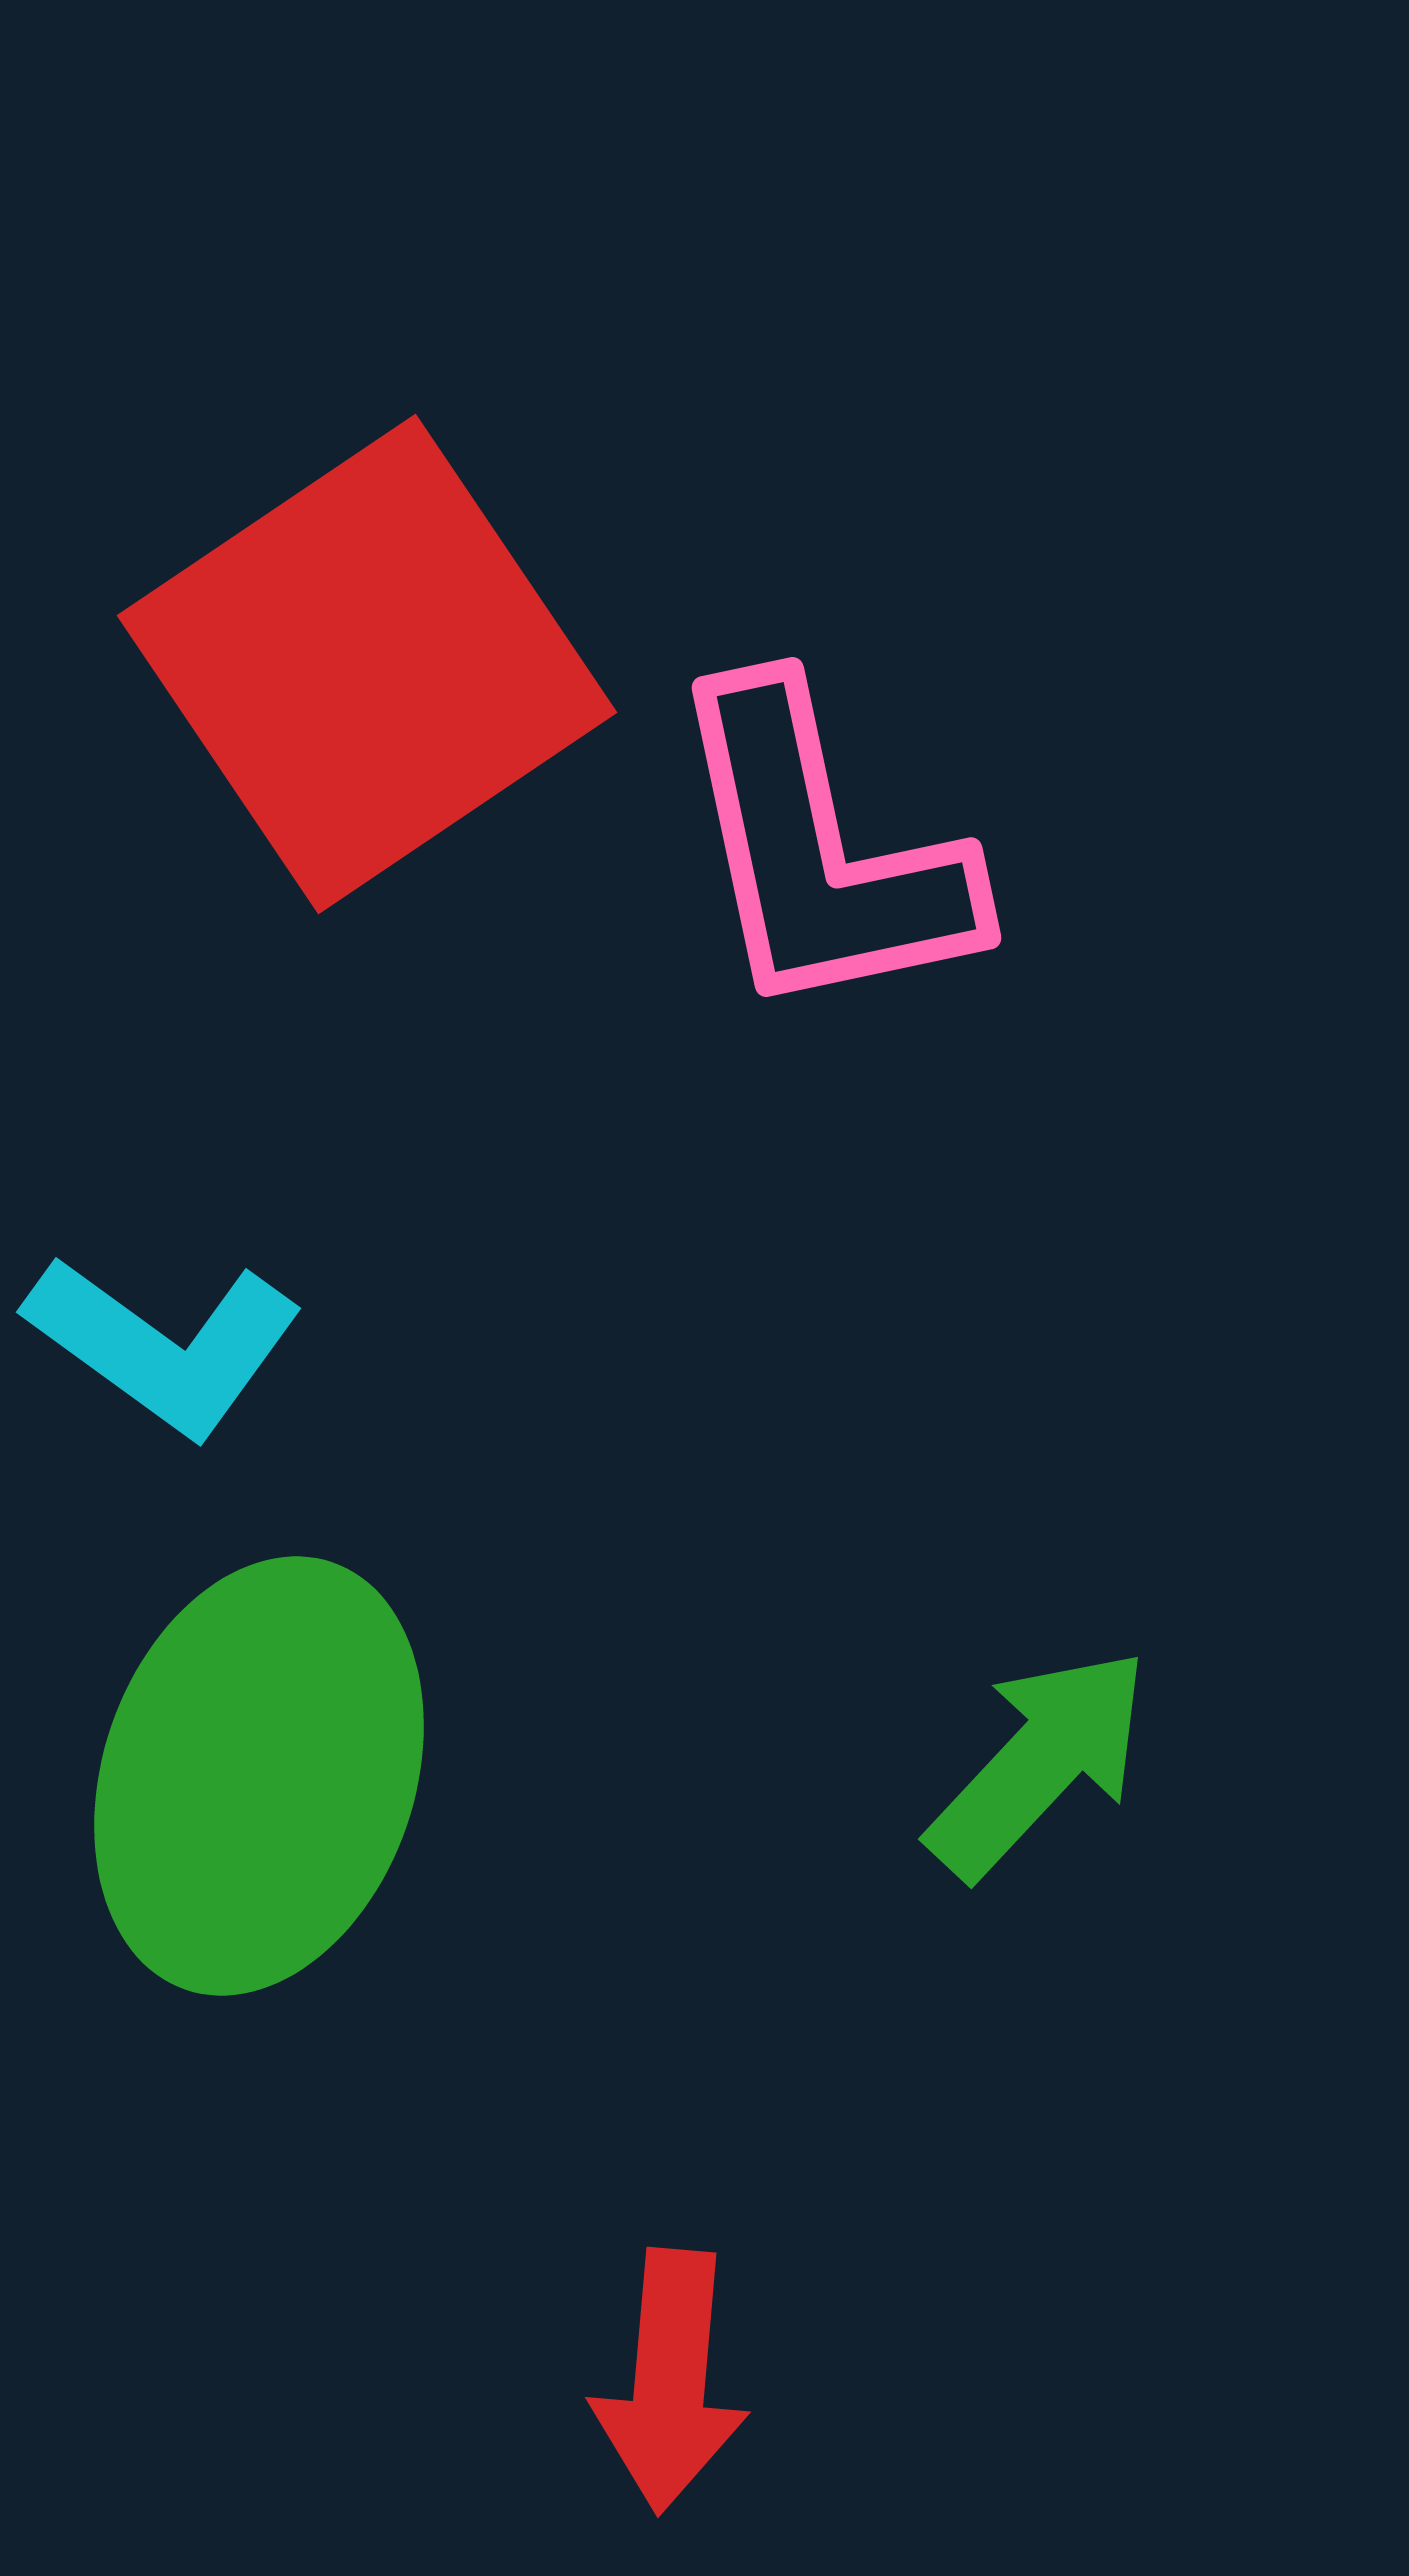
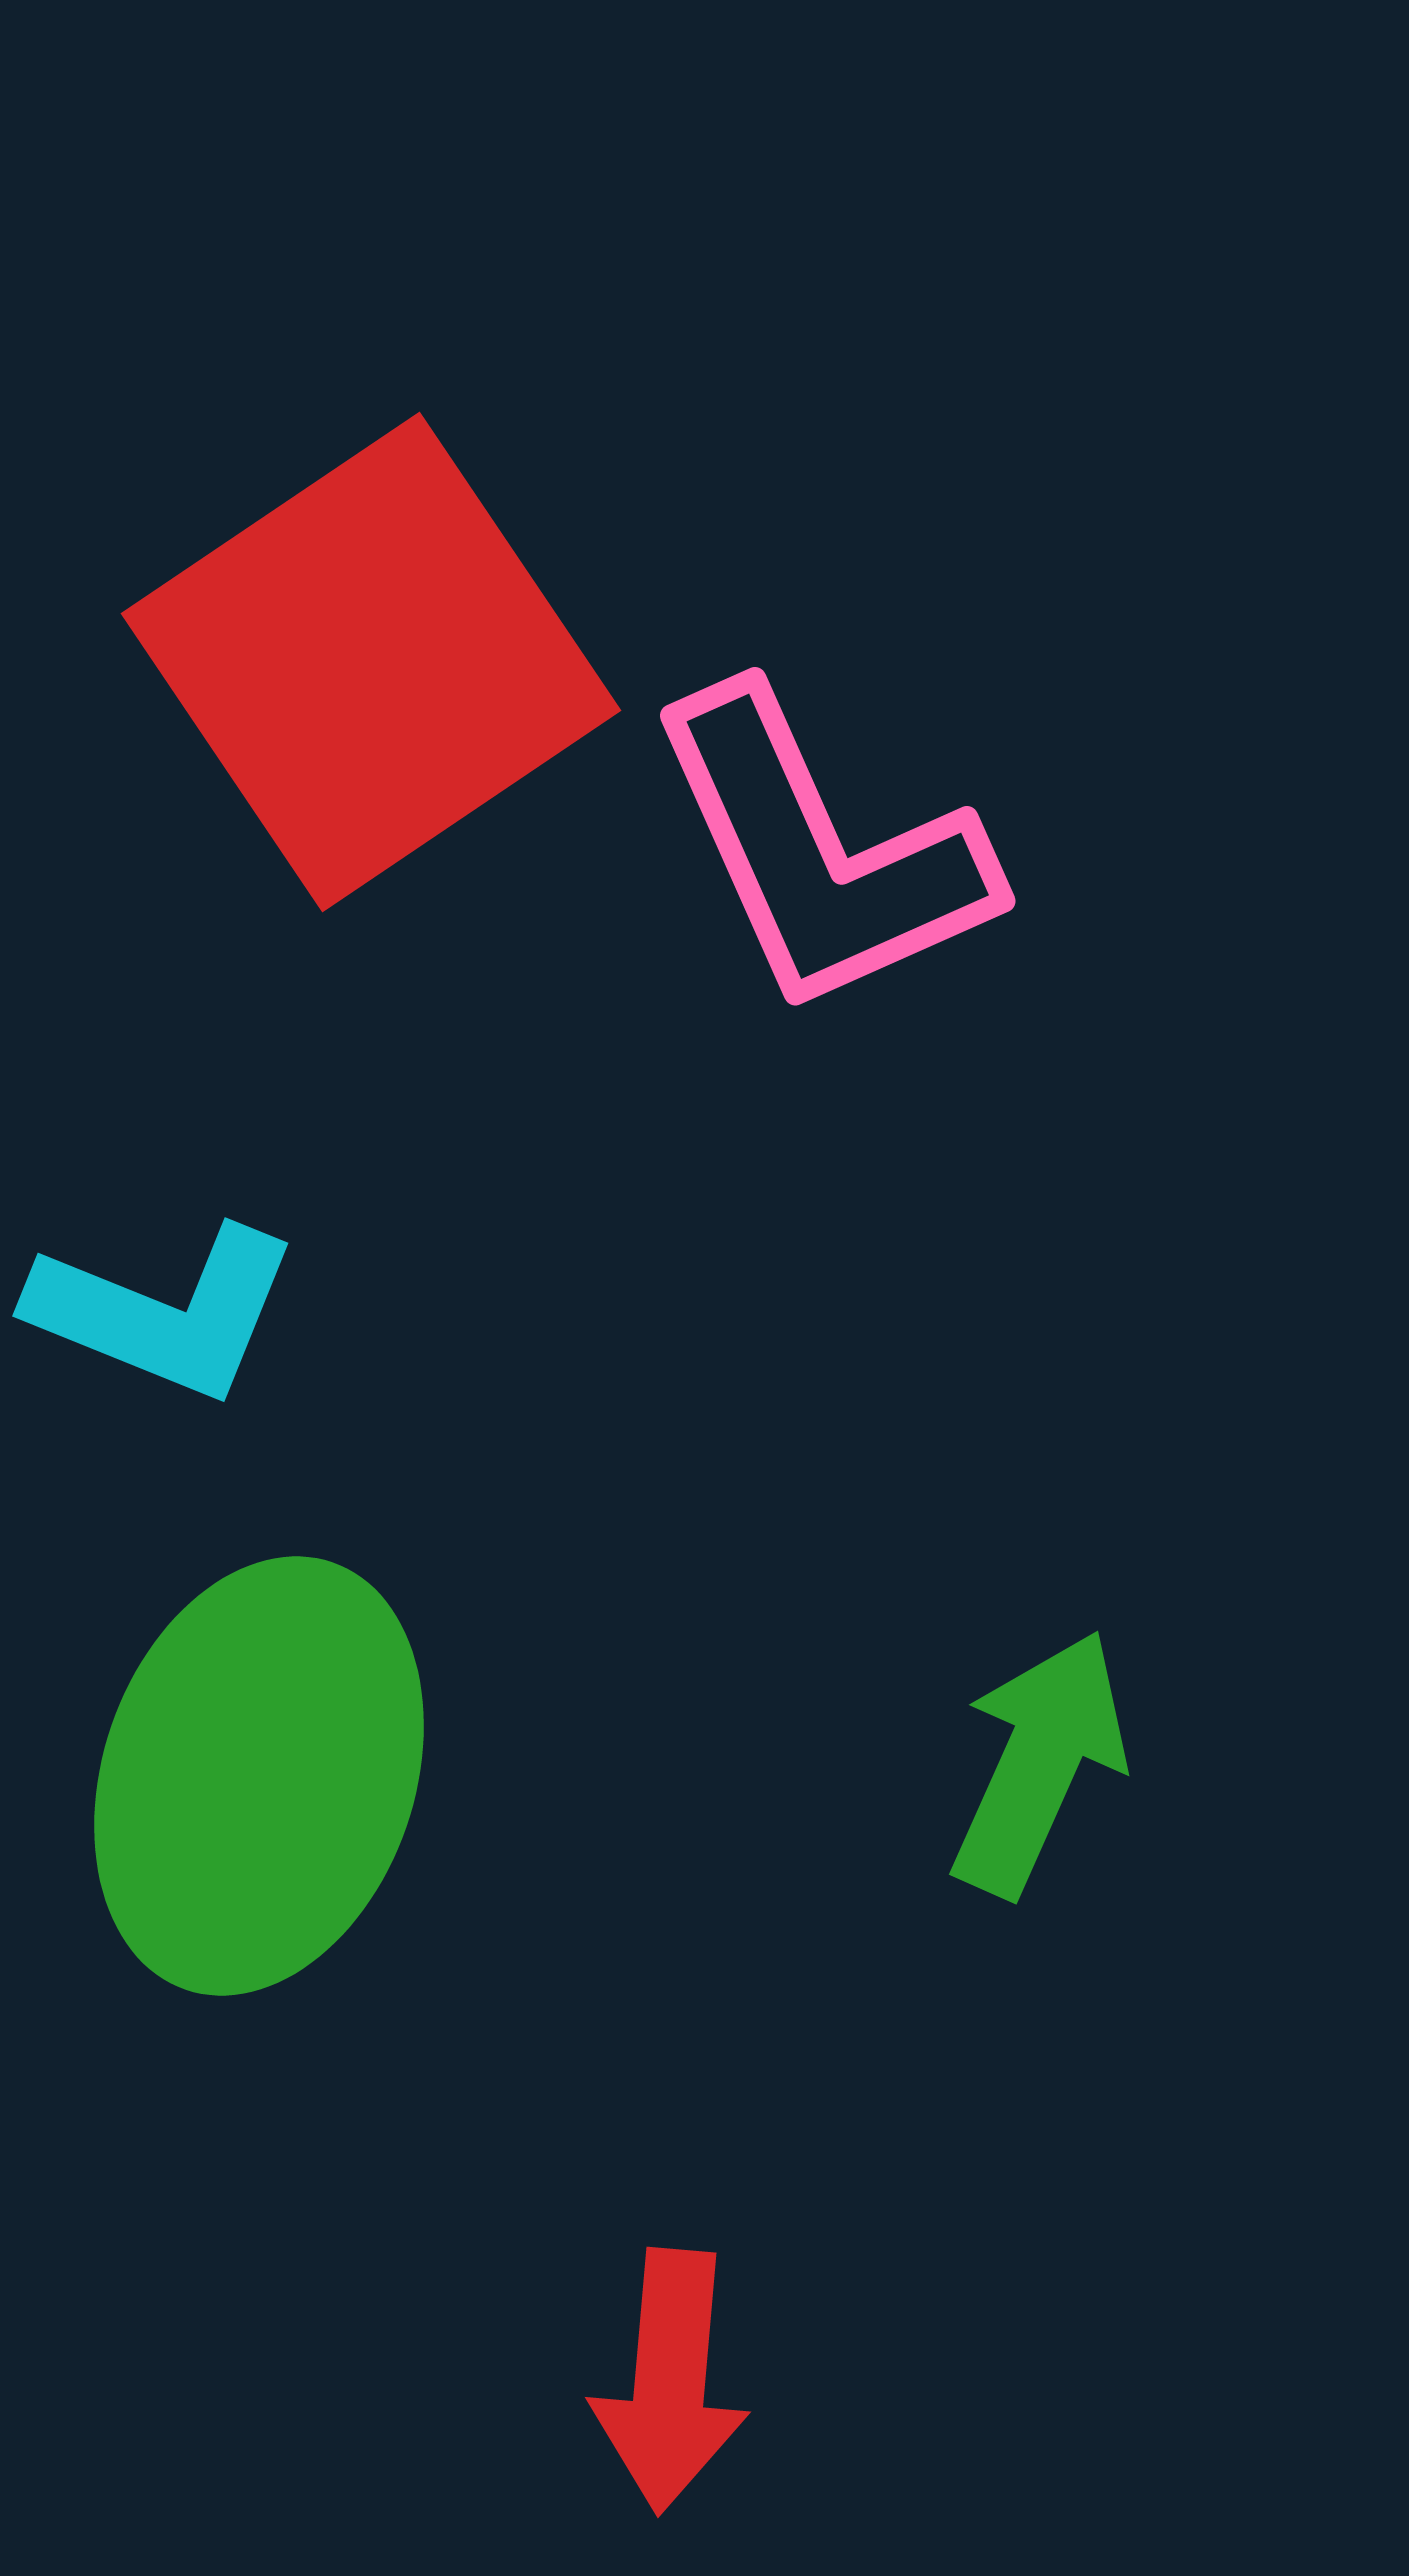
red square: moved 4 px right, 2 px up
pink L-shape: rotated 12 degrees counterclockwise
cyan L-shape: moved 33 px up; rotated 14 degrees counterclockwise
green arrow: rotated 19 degrees counterclockwise
